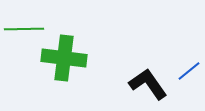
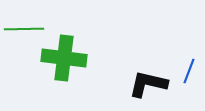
blue line: rotated 30 degrees counterclockwise
black L-shape: rotated 42 degrees counterclockwise
